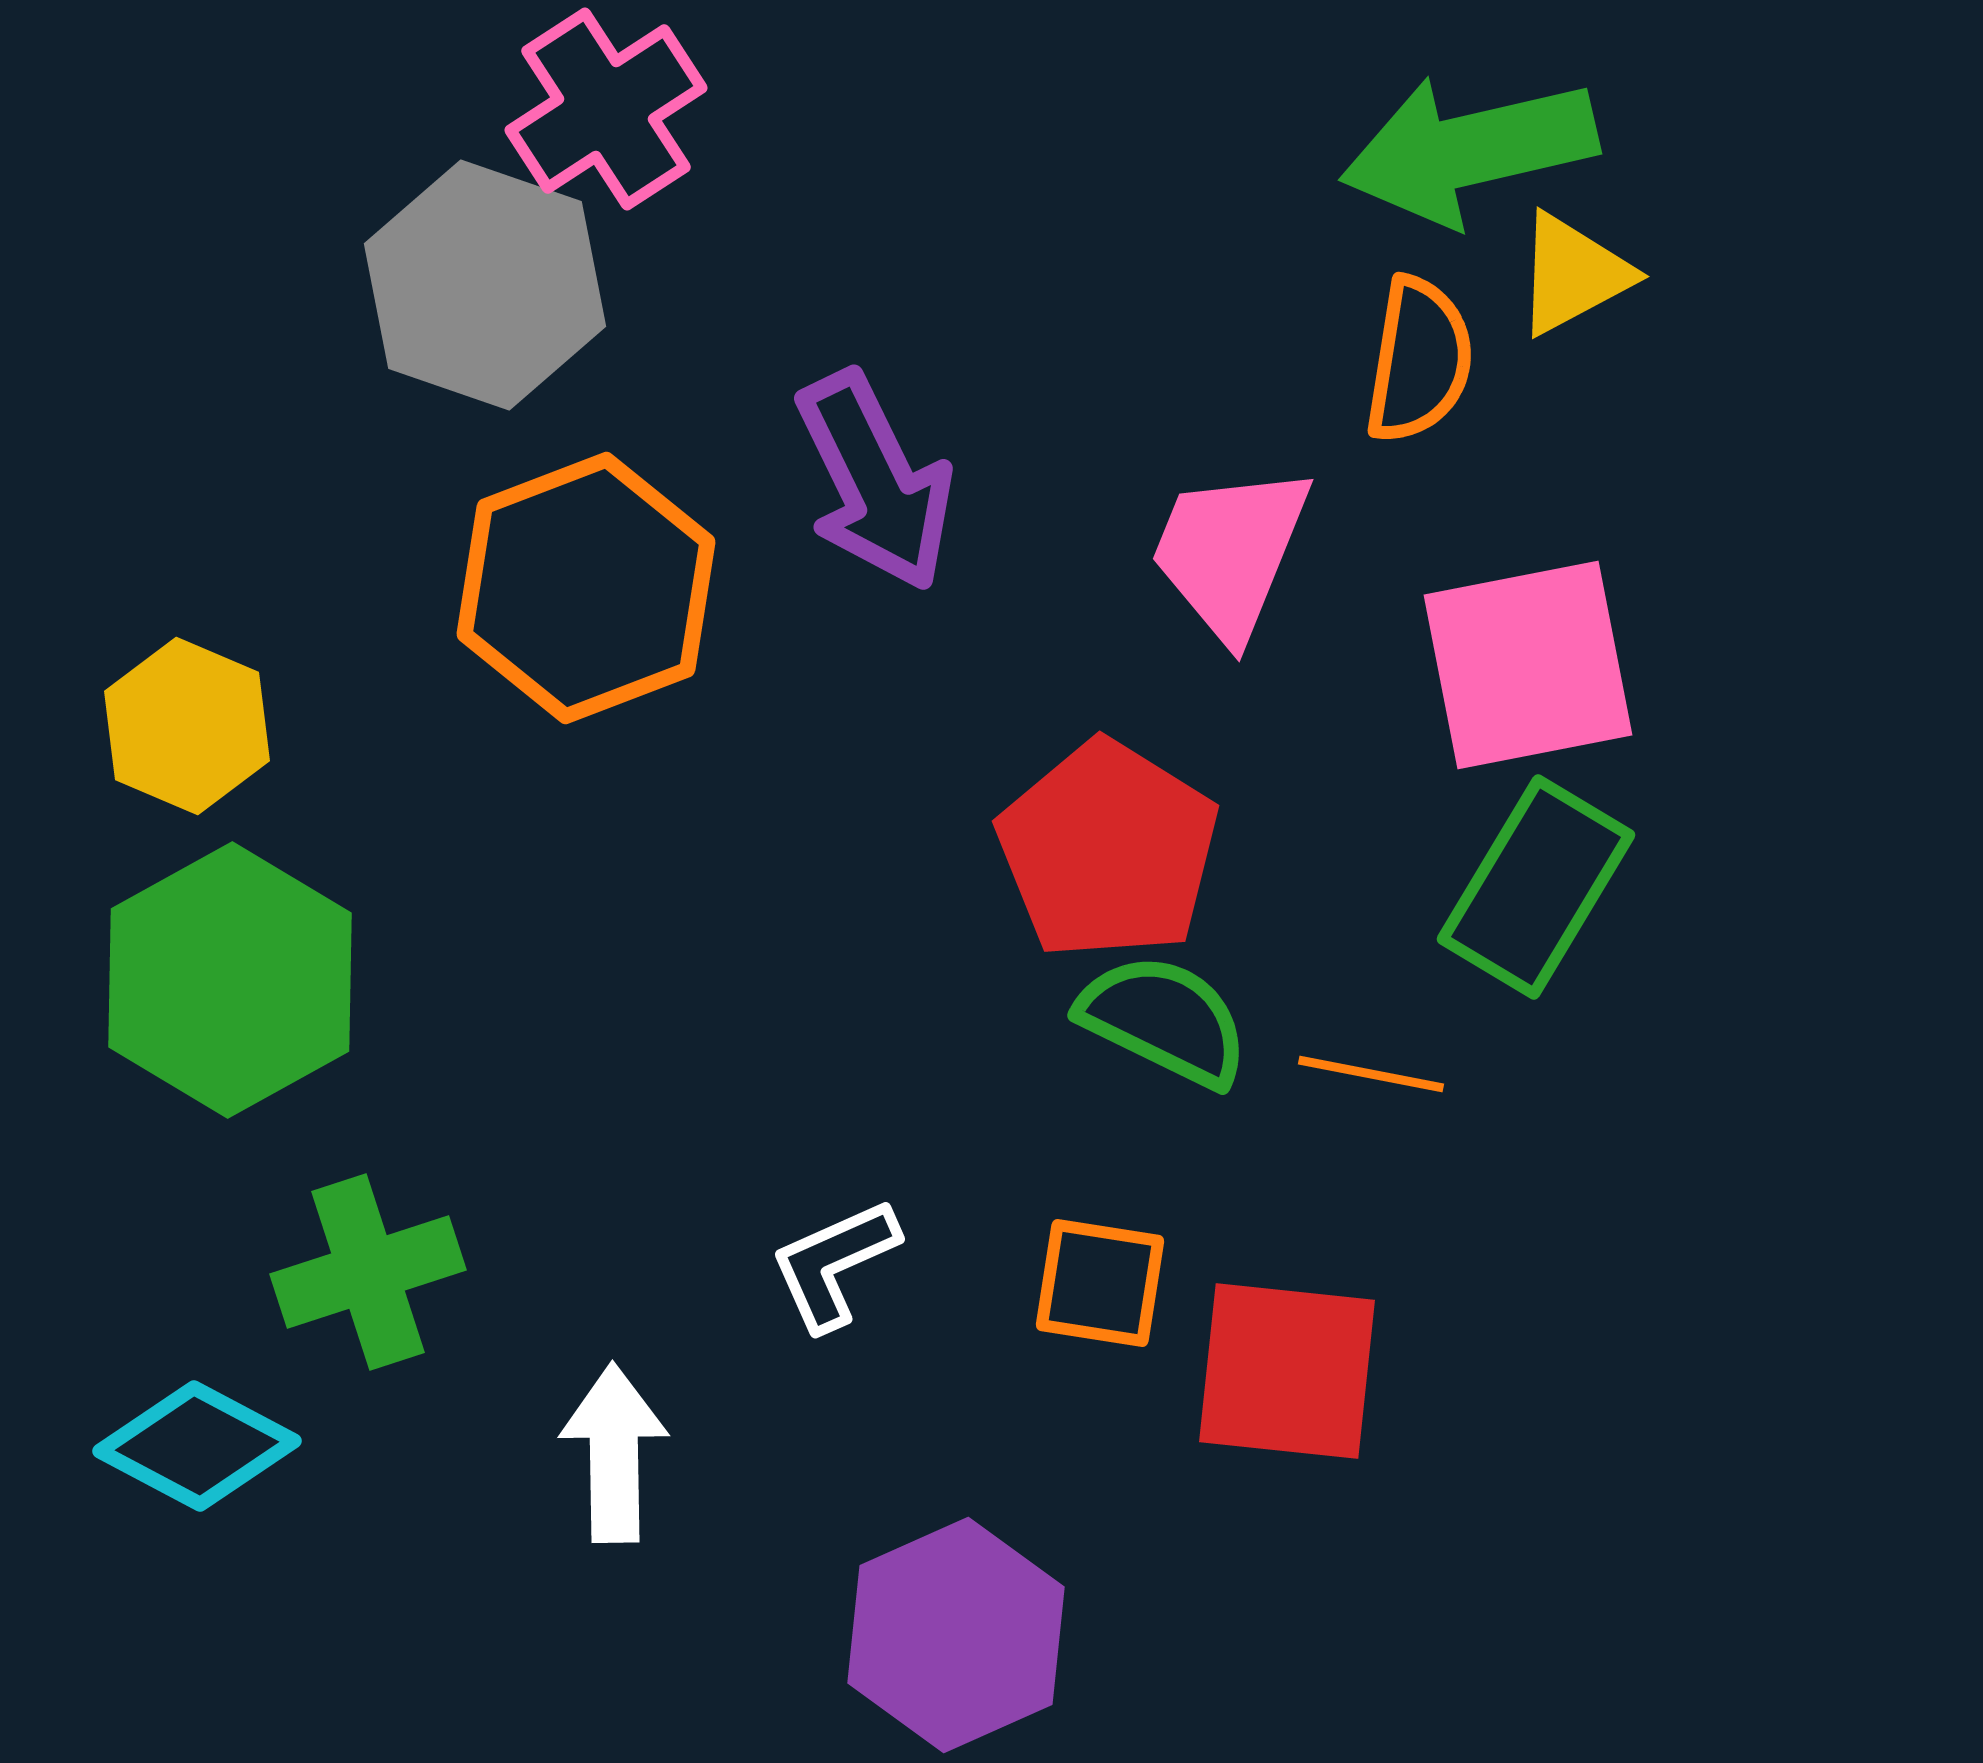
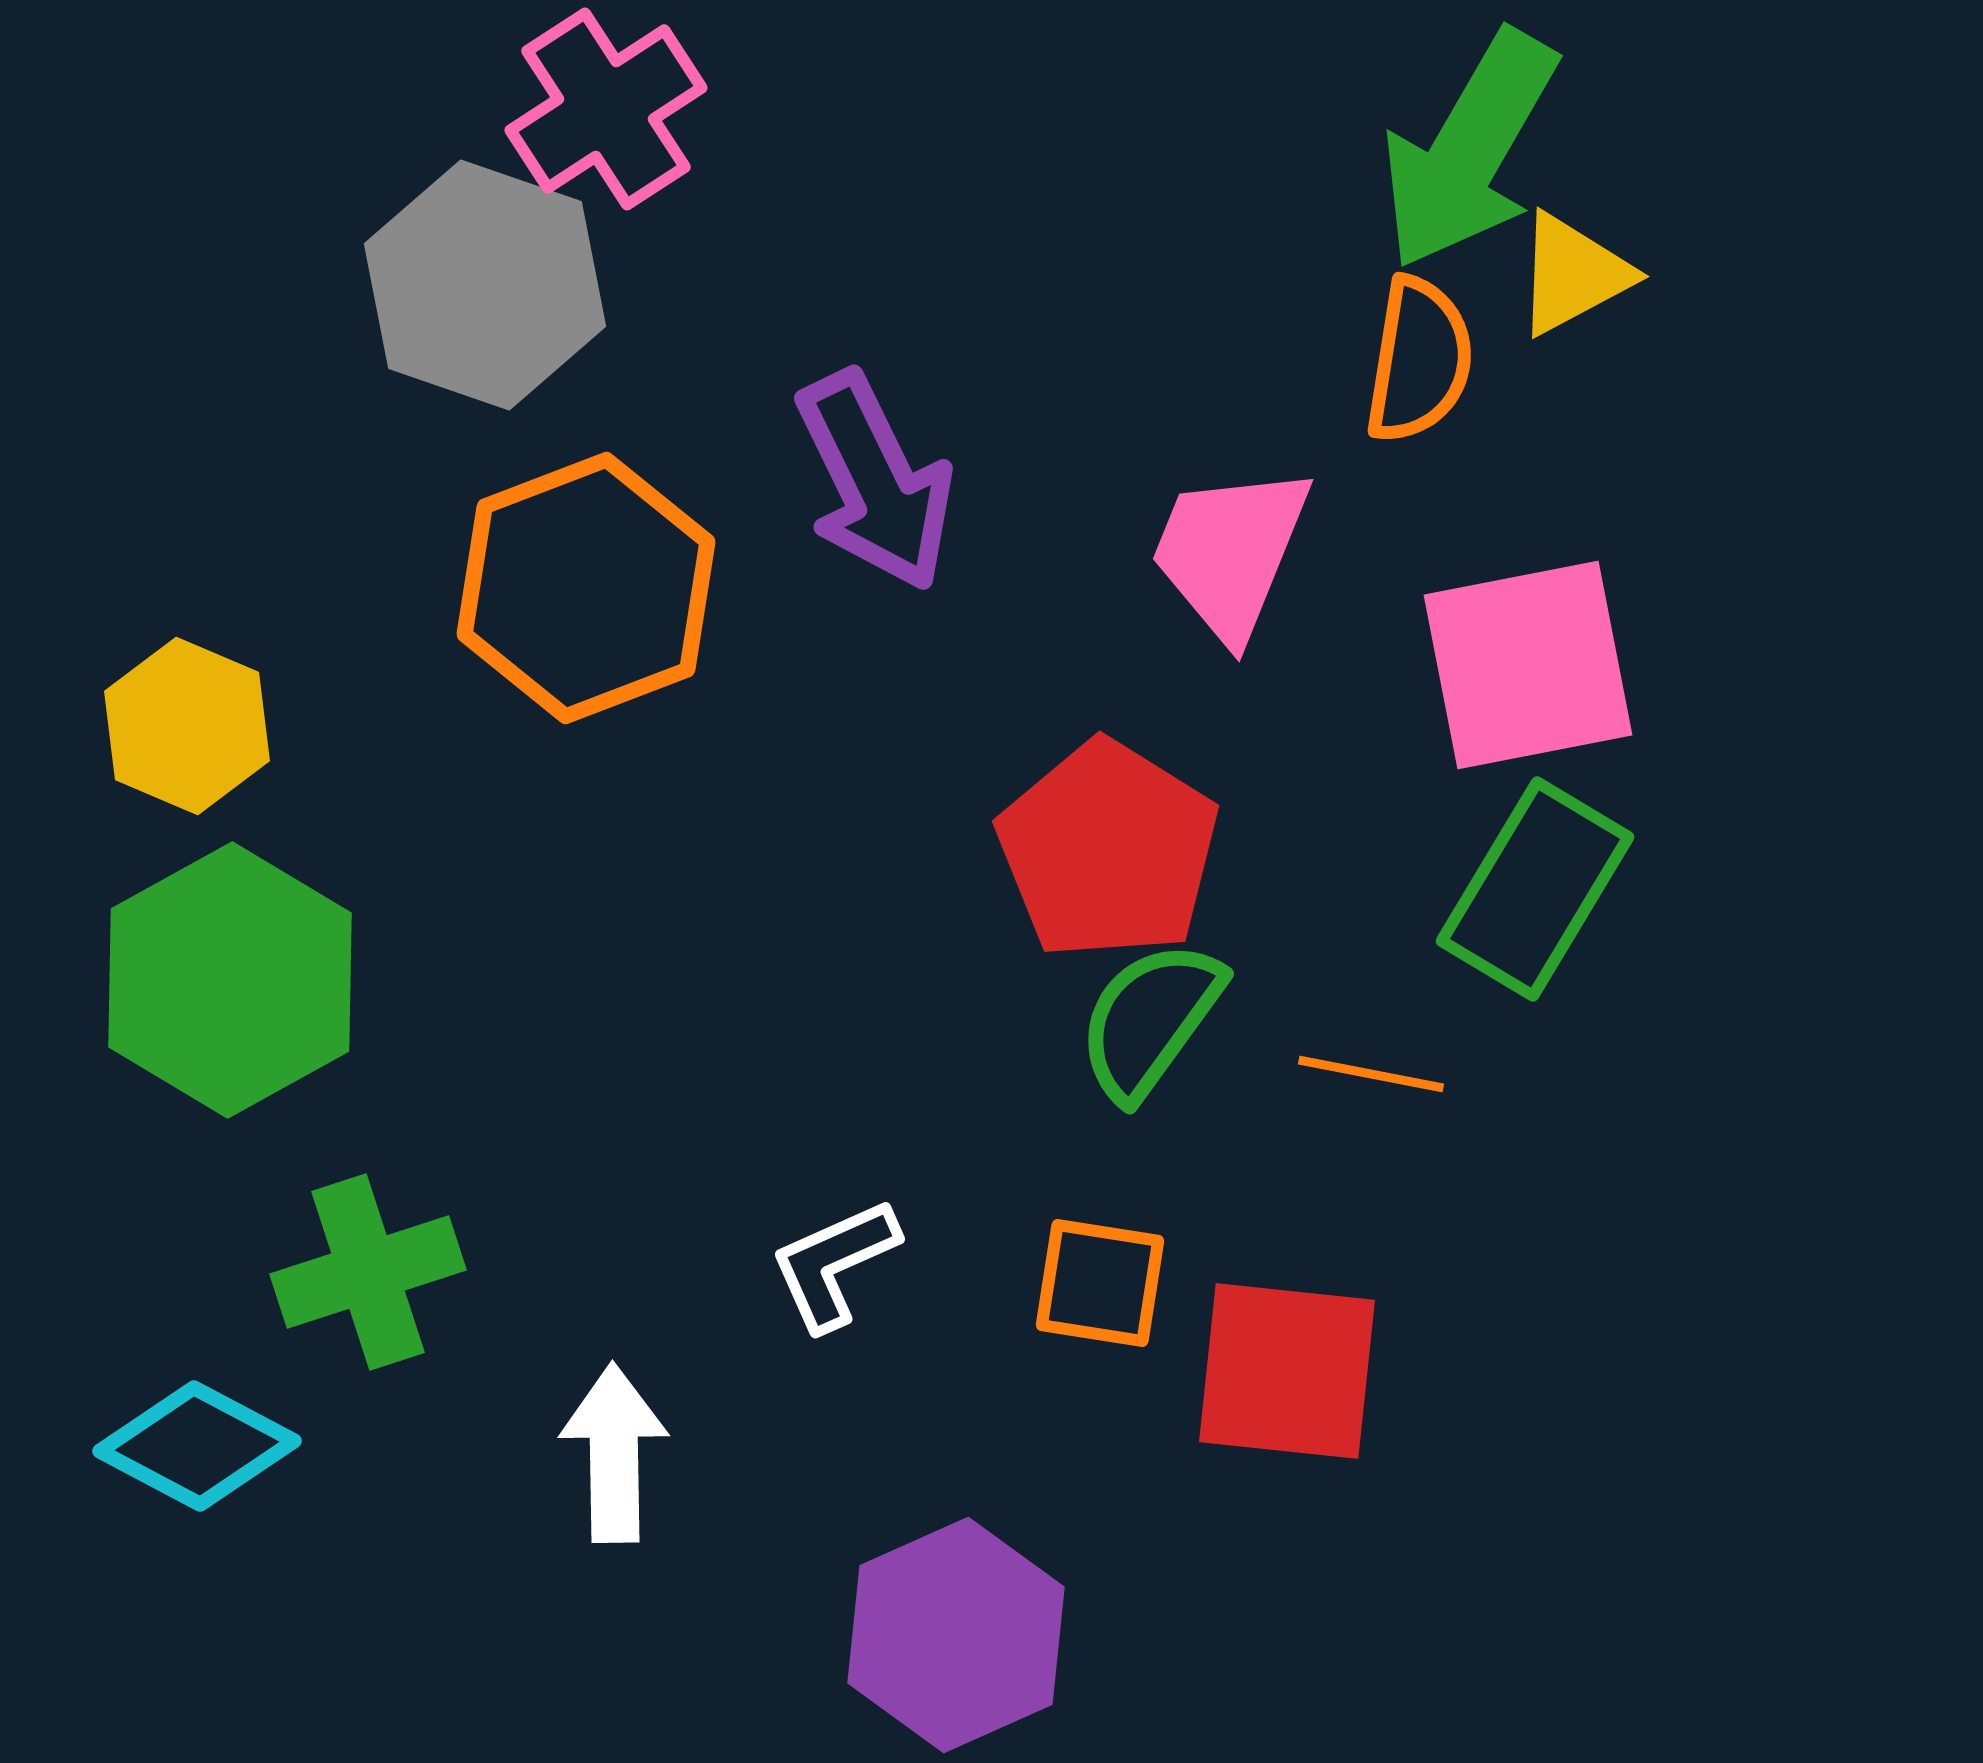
green arrow: rotated 47 degrees counterclockwise
green rectangle: moved 1 px left, 2 px down
green semicircle: moved 14 px left; rotated 80 degrees counterclockwise
